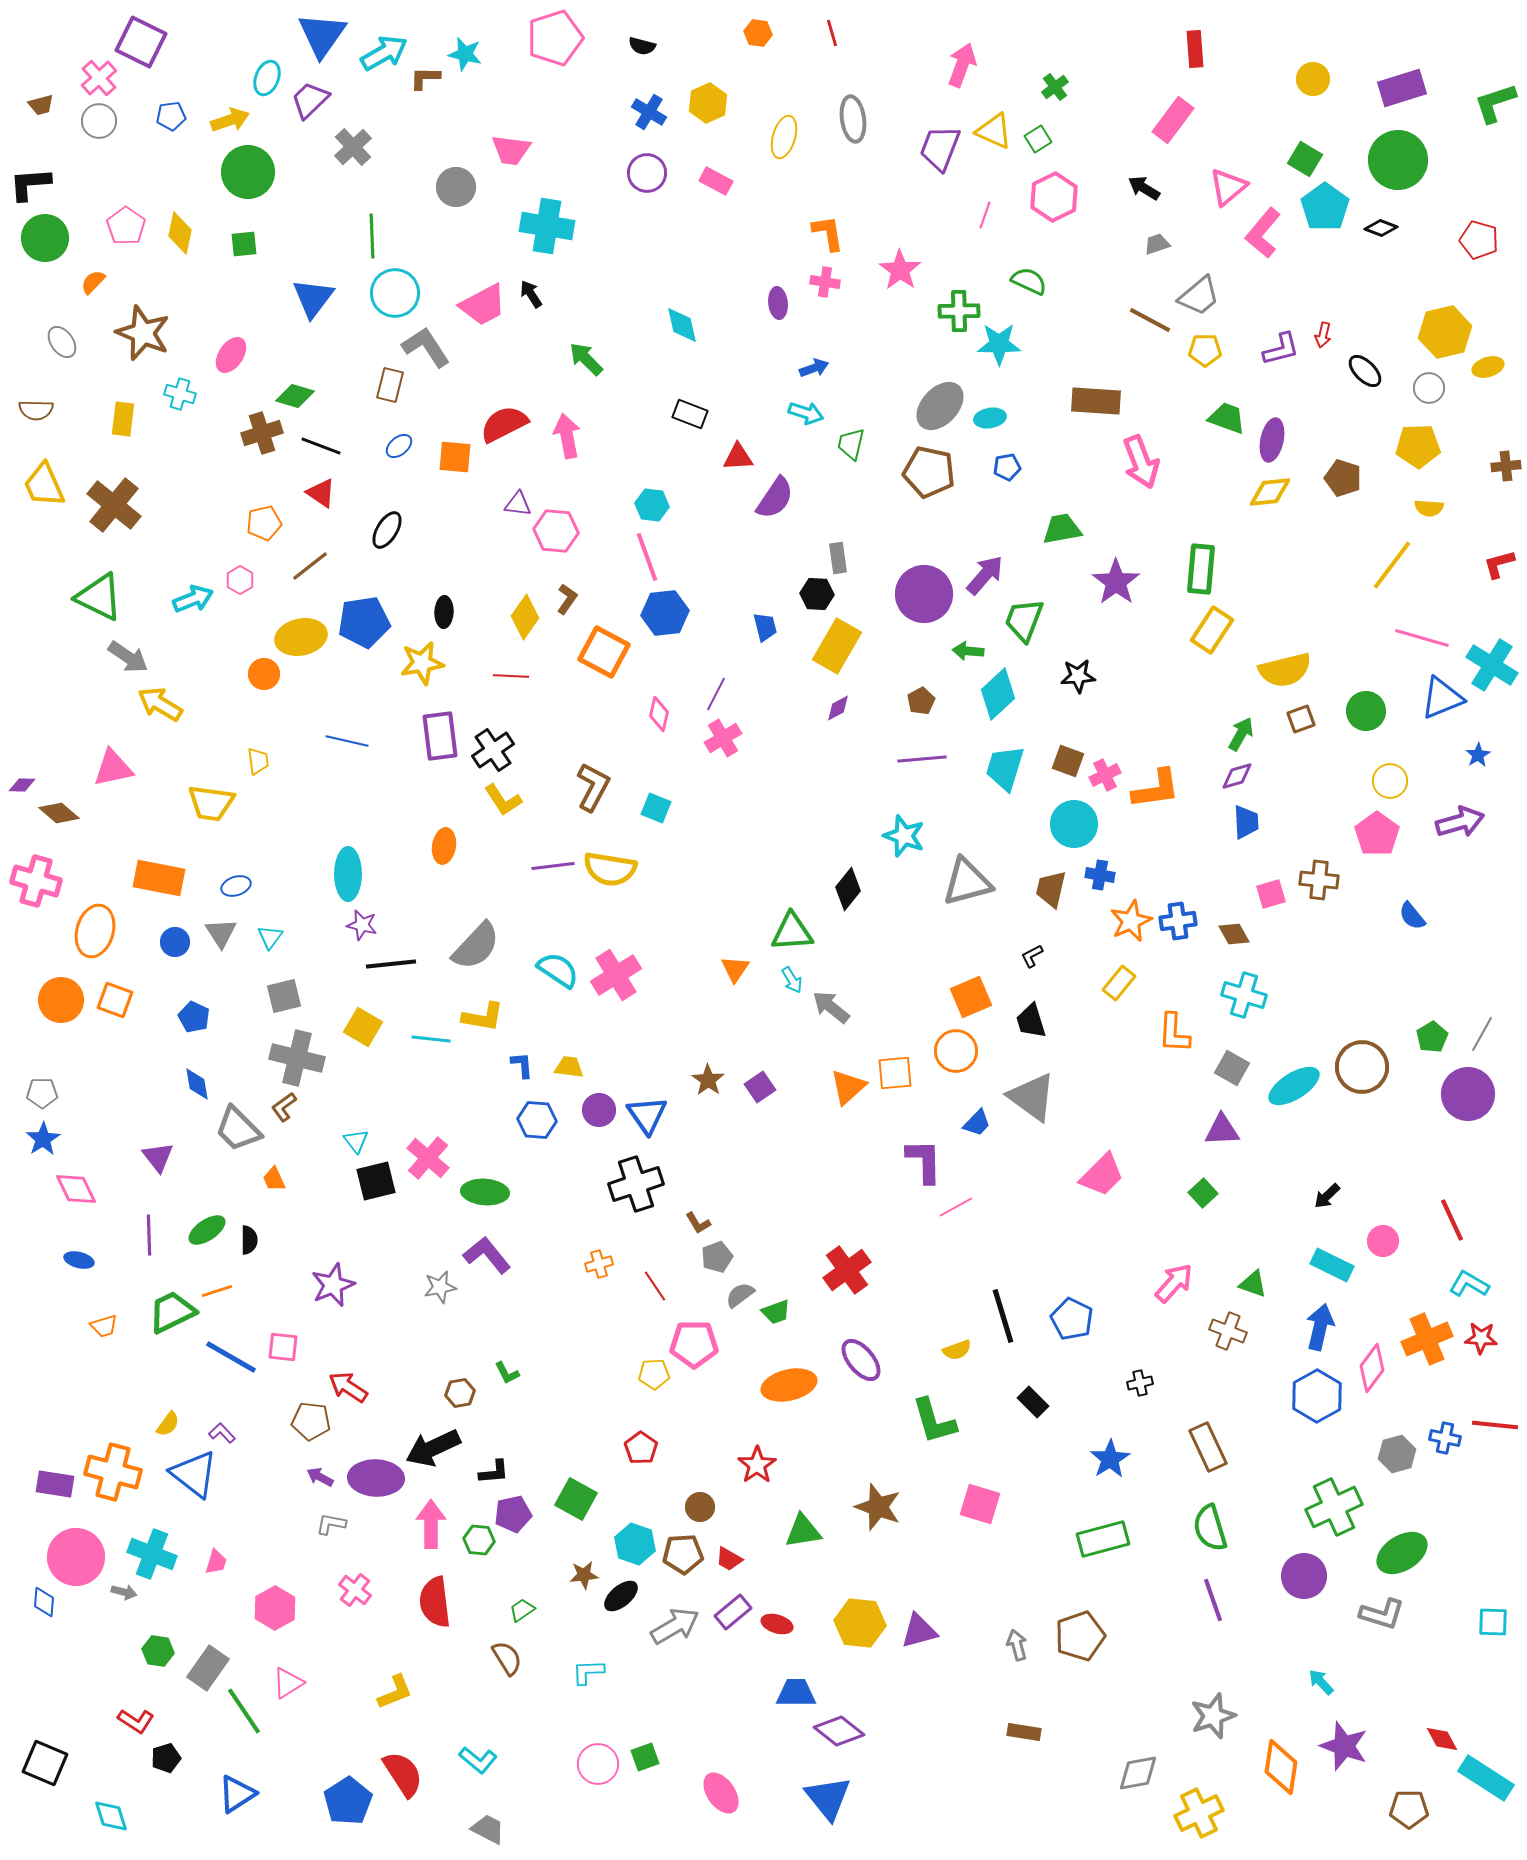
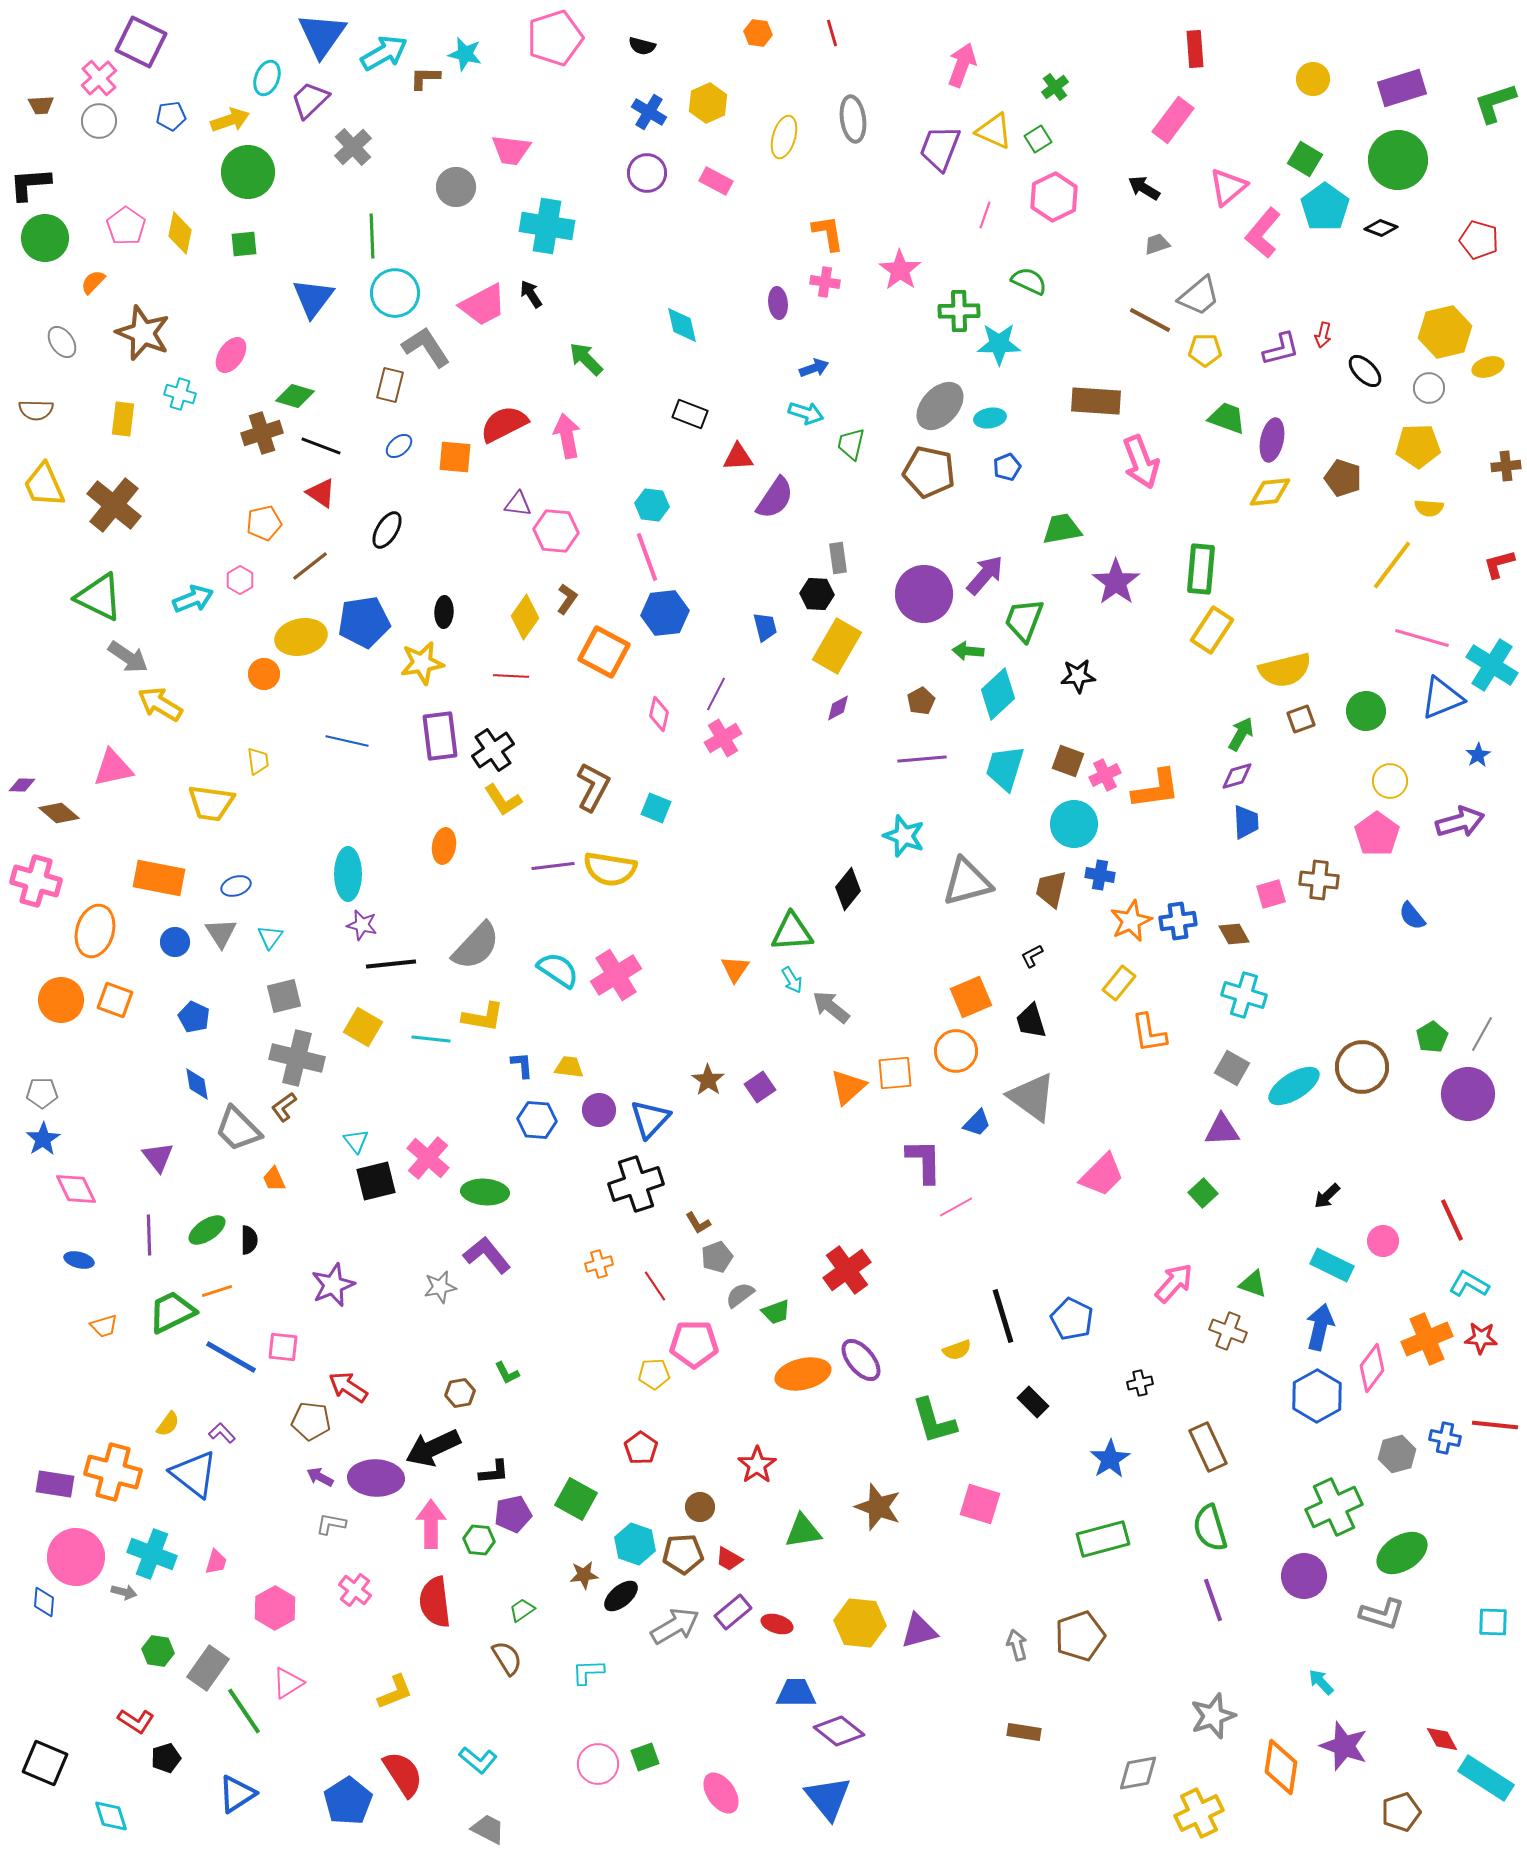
brown trapezoid at (41, 105): rotated 12 degrees clockwise
blue pentagon at (1007, 467): rotated 12 degrees counterclockwise
orange L-shape at (1174, 1033): moved 25 px left; rotated 12 degrees counterclockwise
blue triangle at (647, 1115): moved 3 px right, 4 px down; rotated 18 degrees clockwise
orange ellipse at (789, 1385): moved 14 px right, 11 px up
brown pentagon at (1409, 1809): moved 8 px left, 3 px down; rotated 18 degrees counterclockwise
